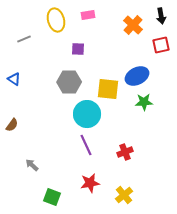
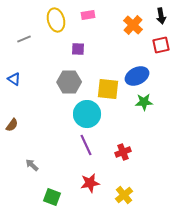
red cross: moved 2 px left
